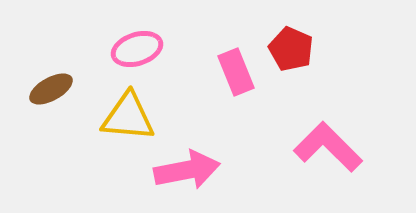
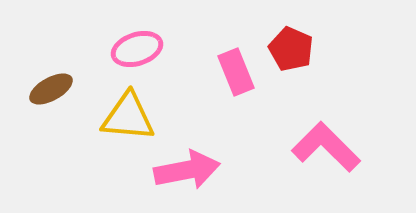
pink L-shape: moved 2 px left
